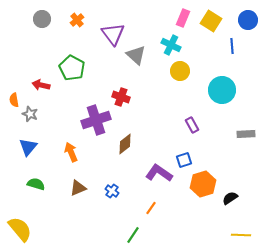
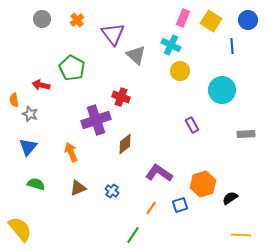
blue square: moved 4 px left, 45 px down
